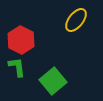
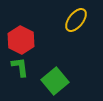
green L-shape: moved 3 px right
green square: moved 2 px right
